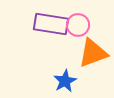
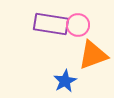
orange triangle: moved 2 px down
